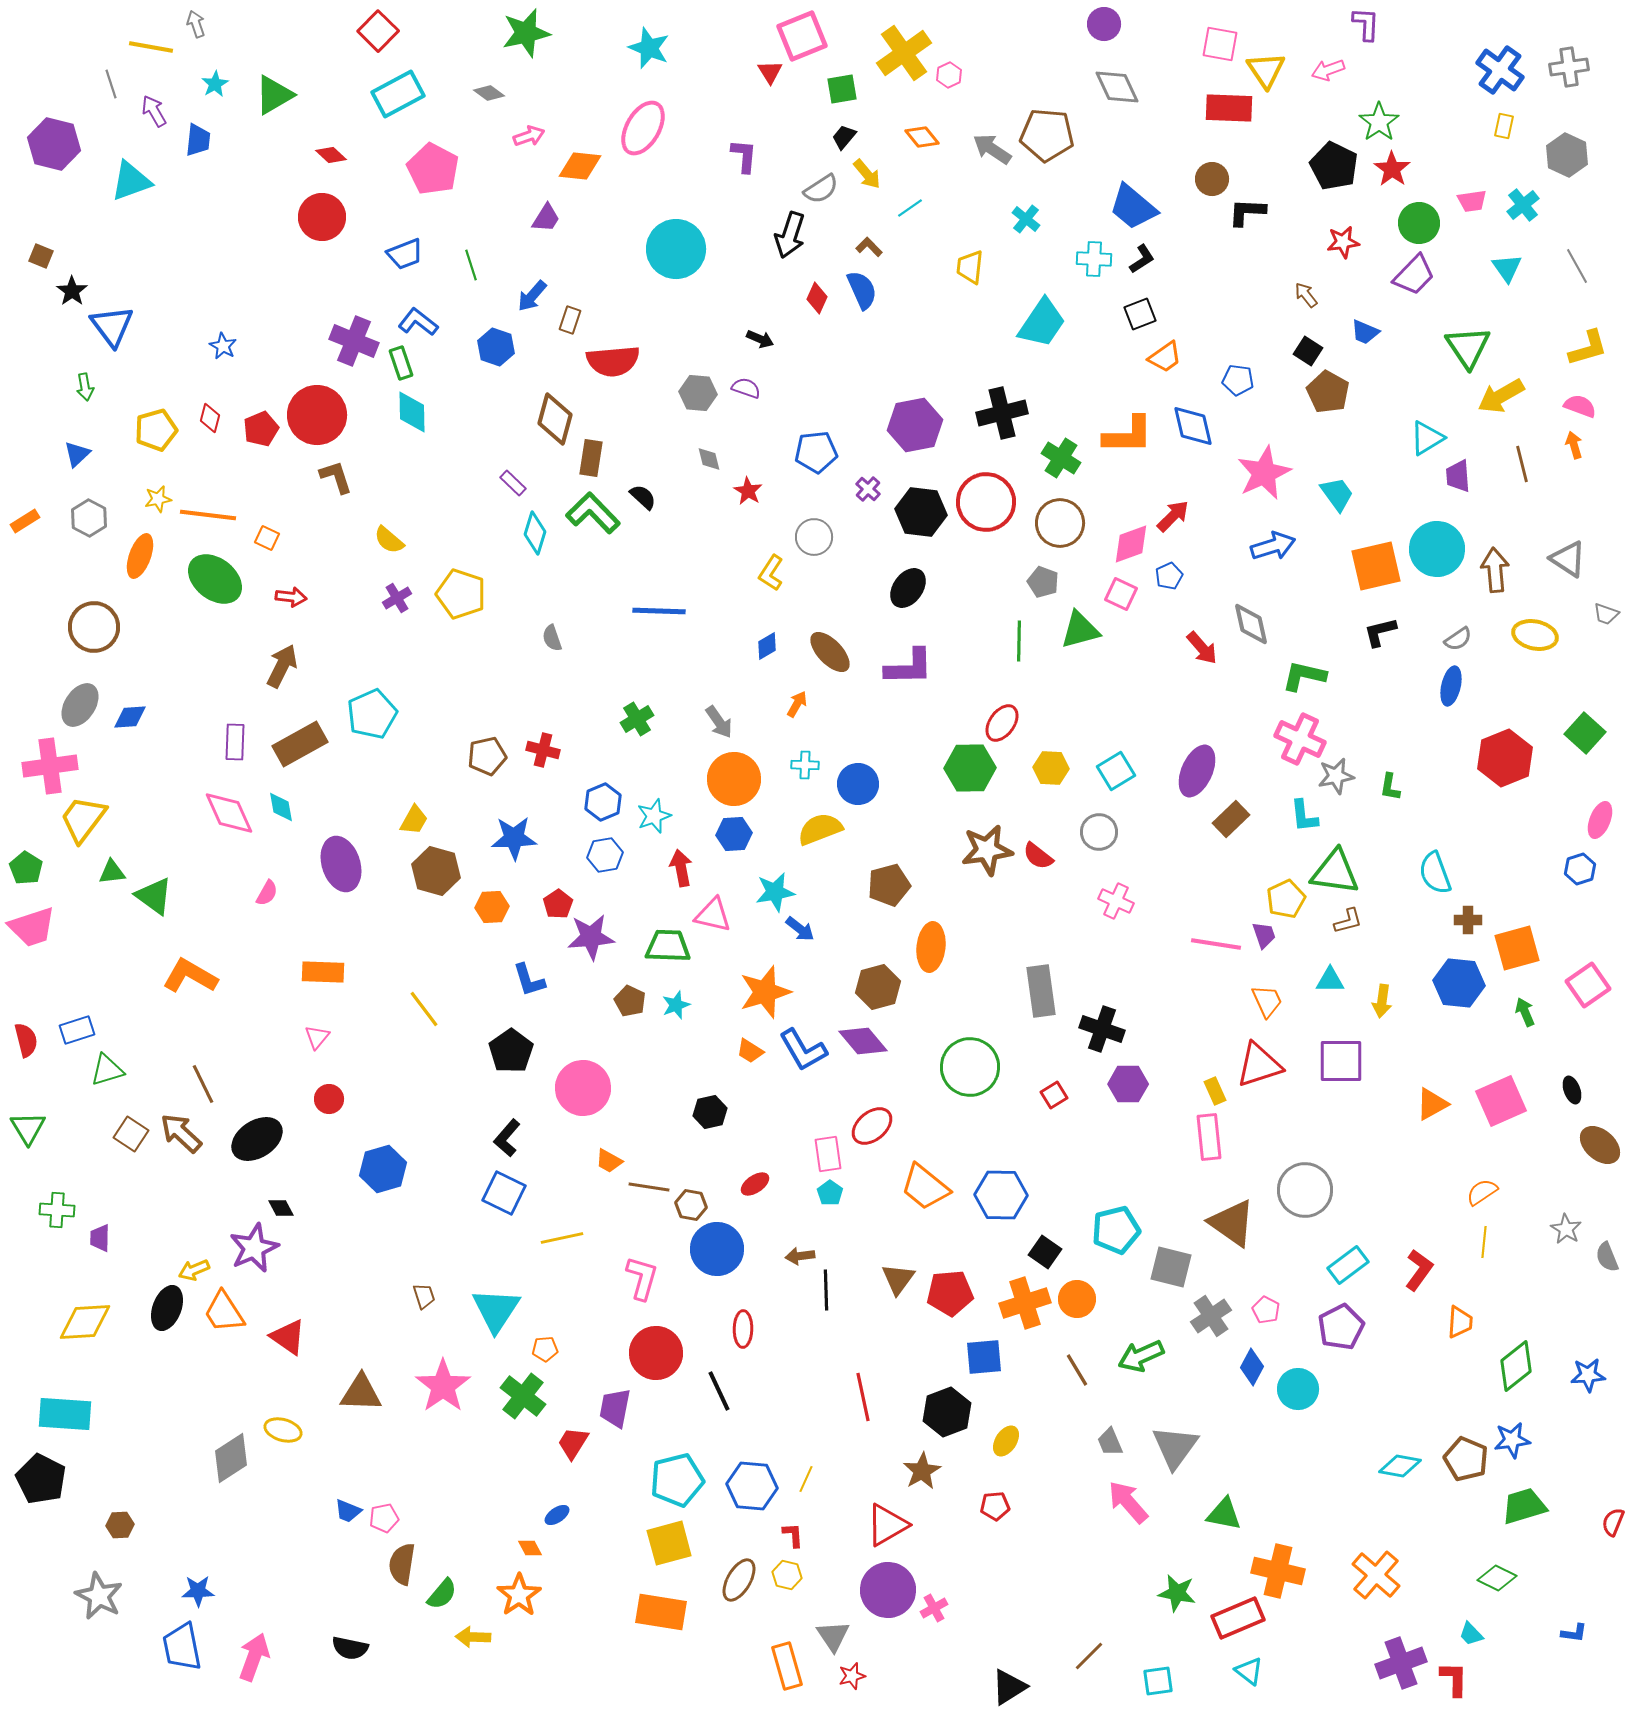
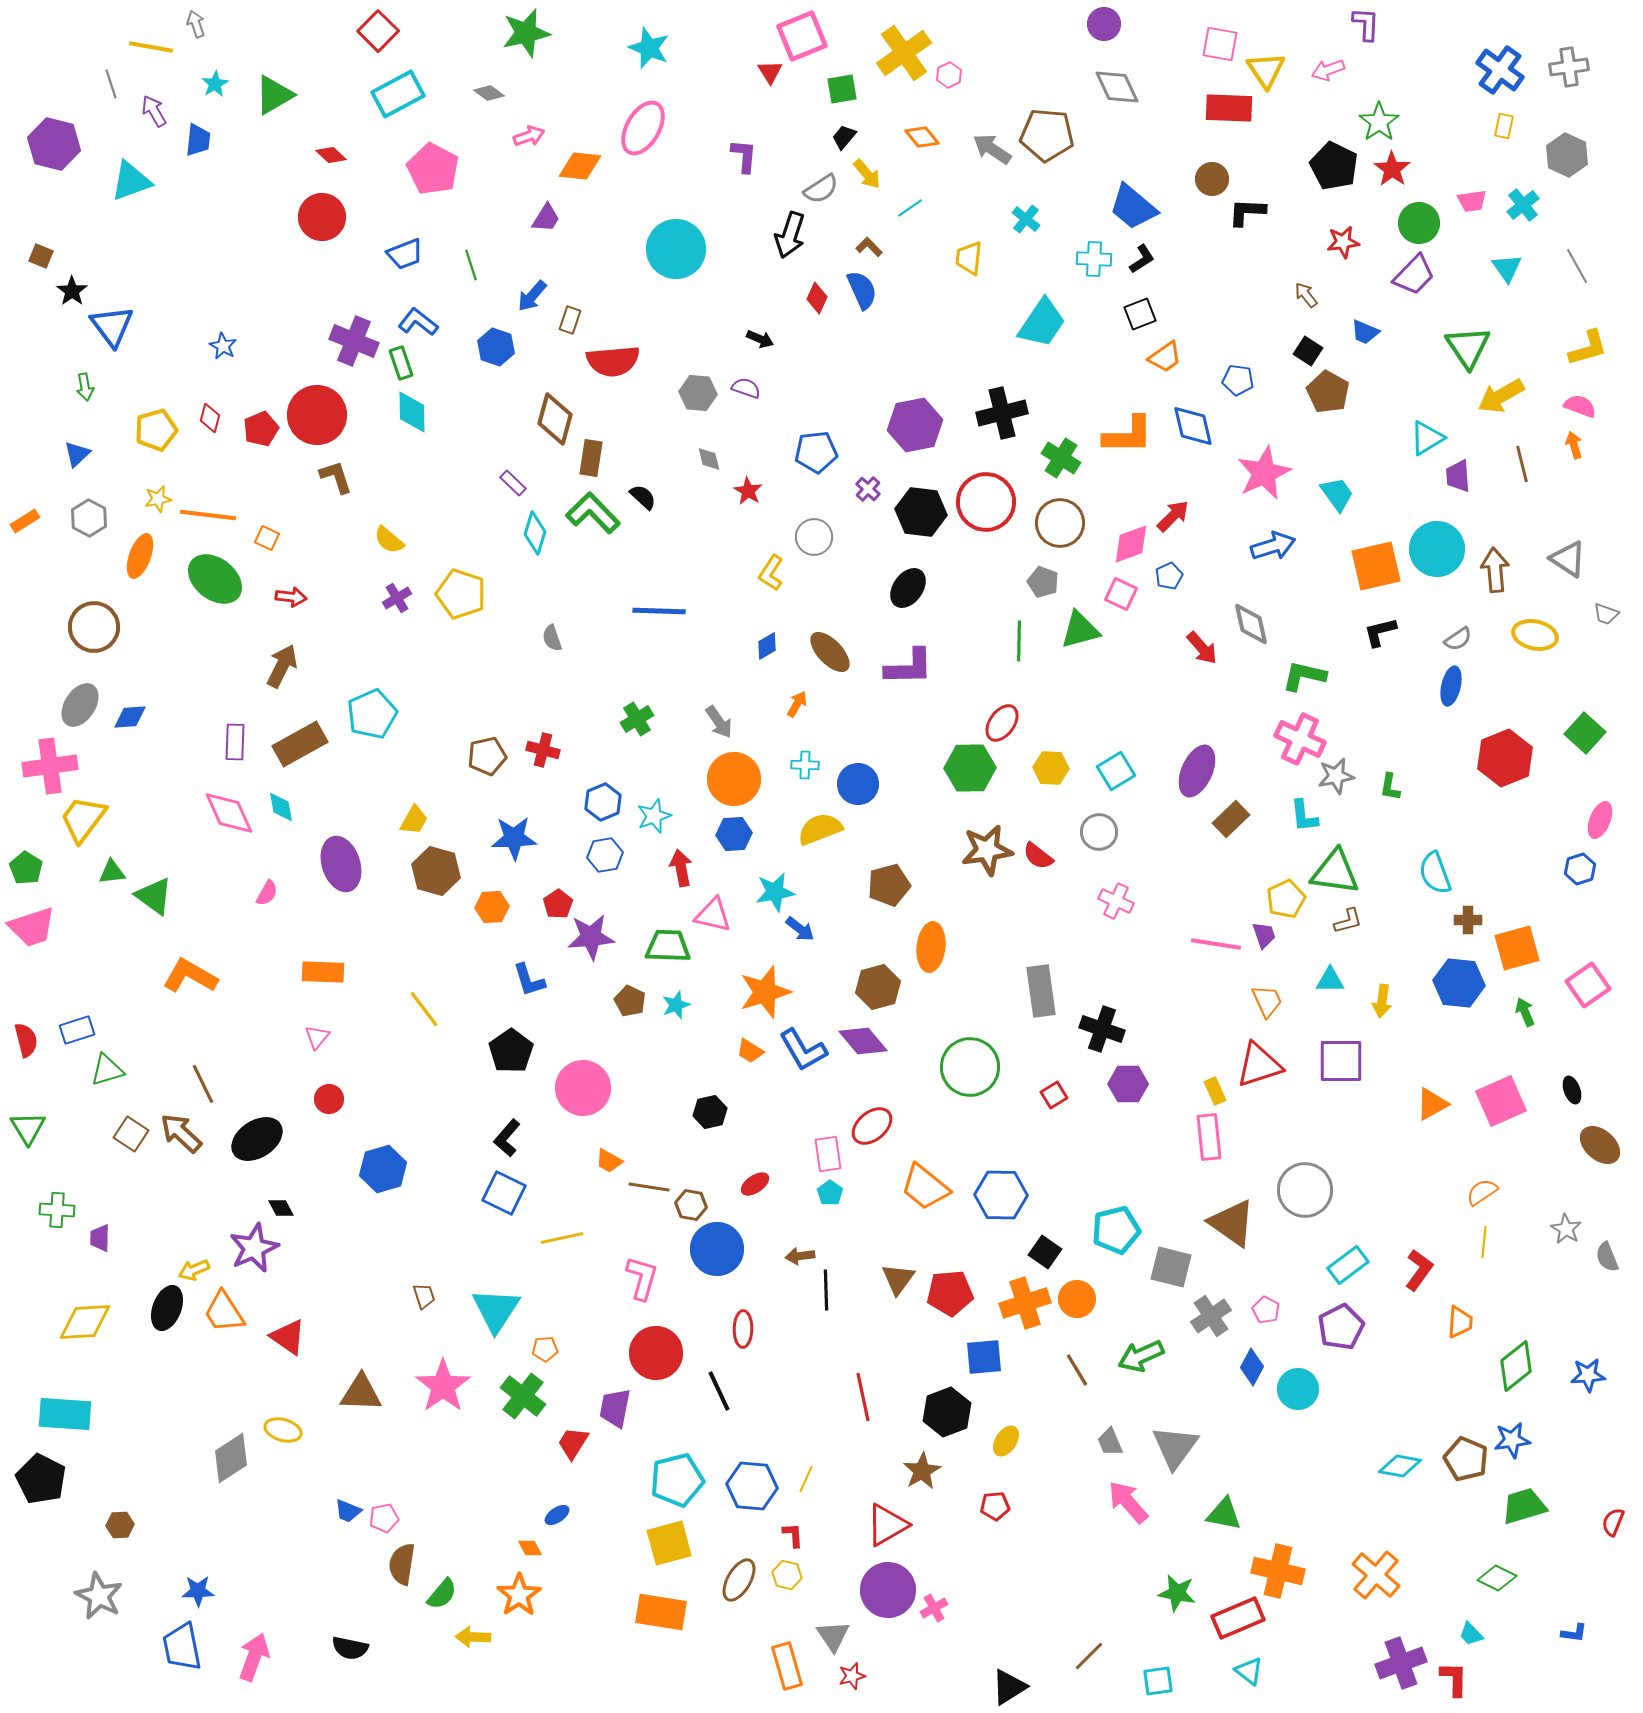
yellow trapezoid at (970, 267): moved 1 px left, 9 px up
